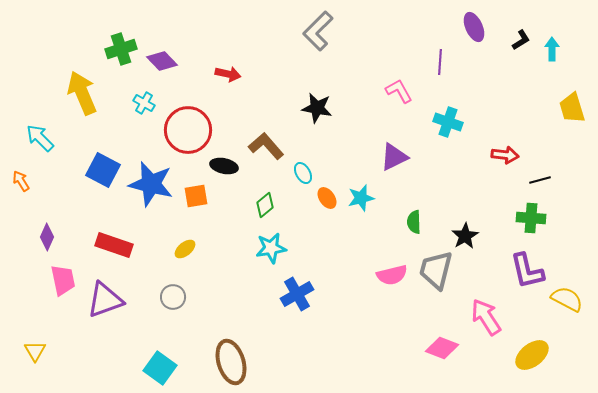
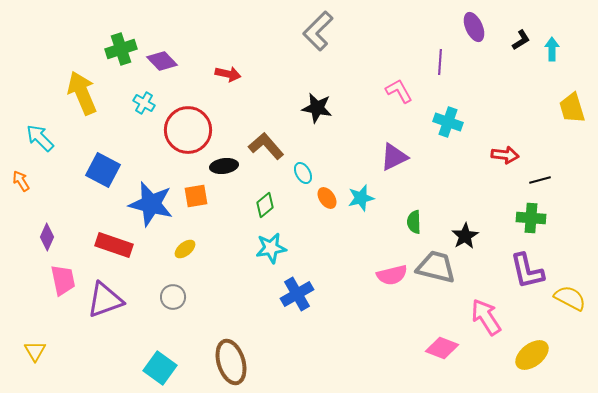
black ellipse at (224, 166): rotated 20 degrees counterclockwise
blue star at (151, 184): moved 20 px down
gray trapezoid at (436, 270): moved 3 px up; rotated 90 degrees clockwise
yellow semicircle at (567, 299): moved 3 px right, 1 px up
